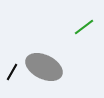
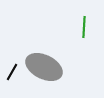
green line: rotated 50 degrees counterclockwise
